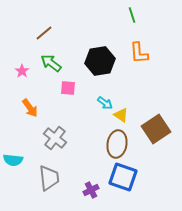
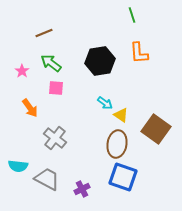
brown line: rotated 18 degrees clockwise
pink square: moved 12 px left
brown square: rotated 20 degrees counterclockwise
cyan semicircle: moved 5 px right, 6 px down
gray trapezoid: moved 2 px left, 1 px down; rotated 56 degrees counterclockwise
purple cross: moved 9 px left, 1 px up
